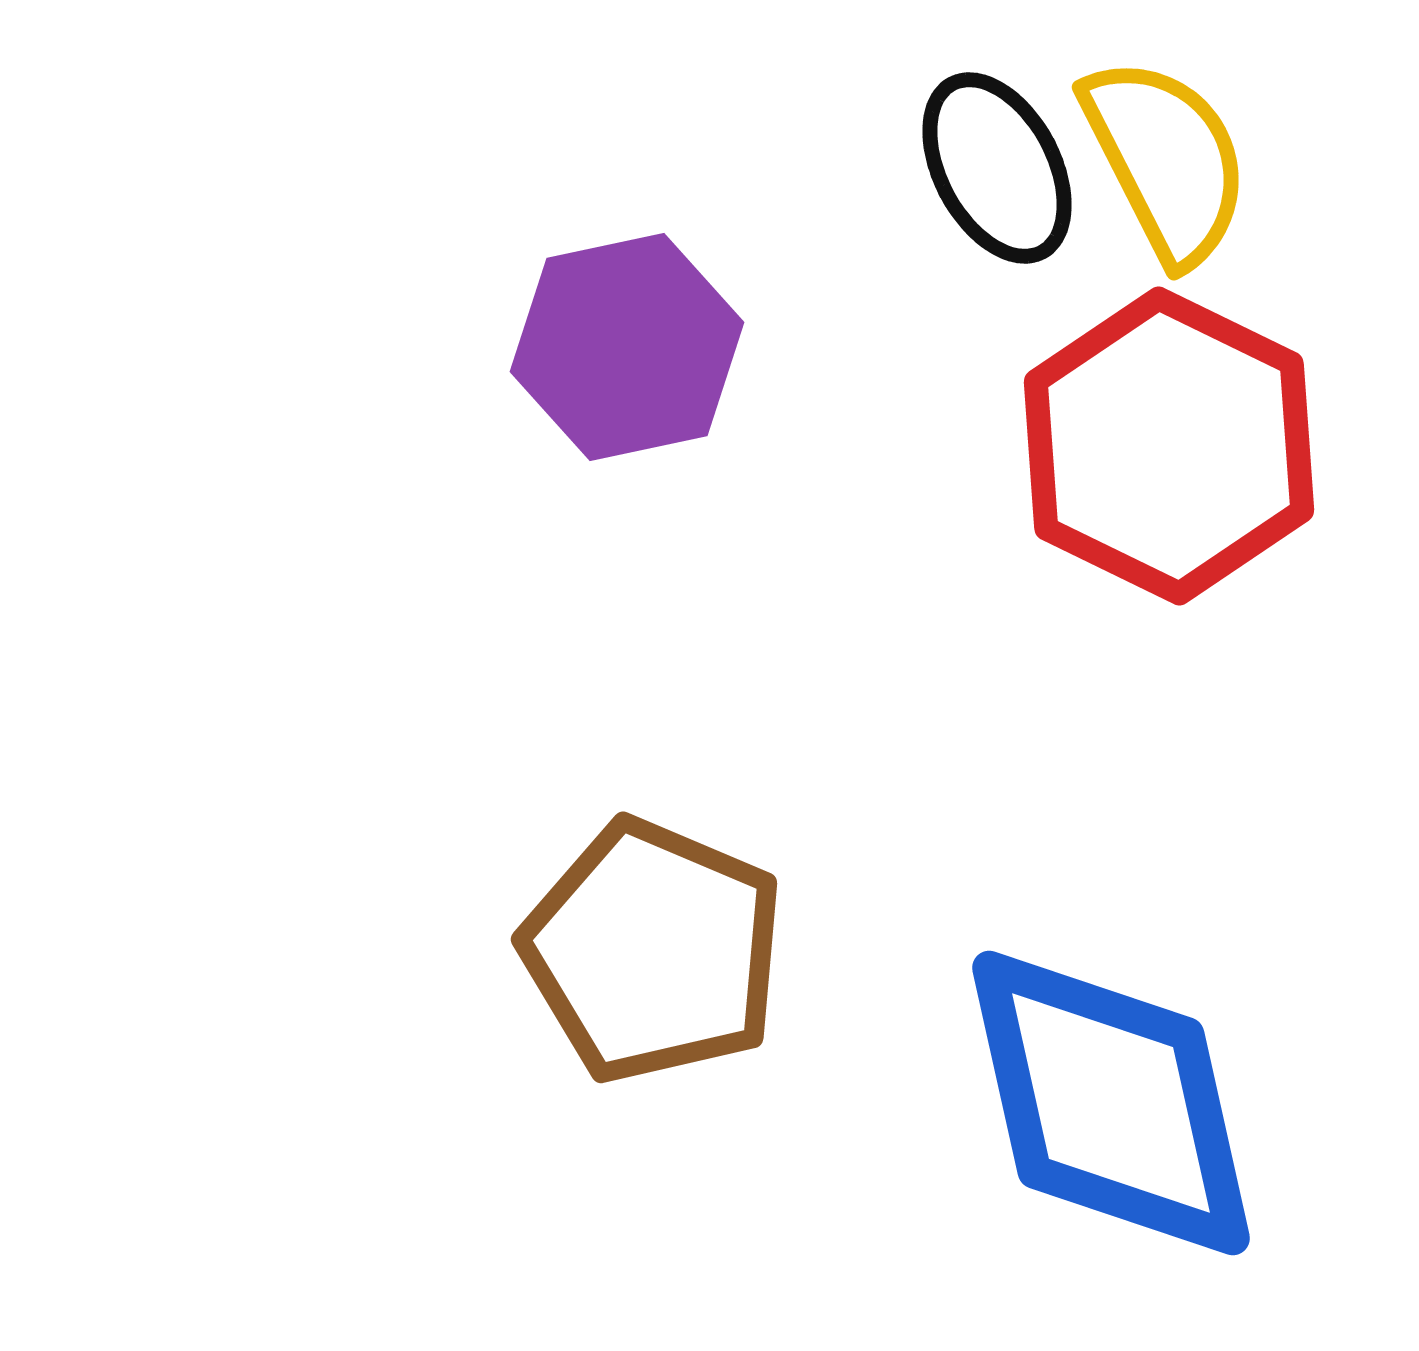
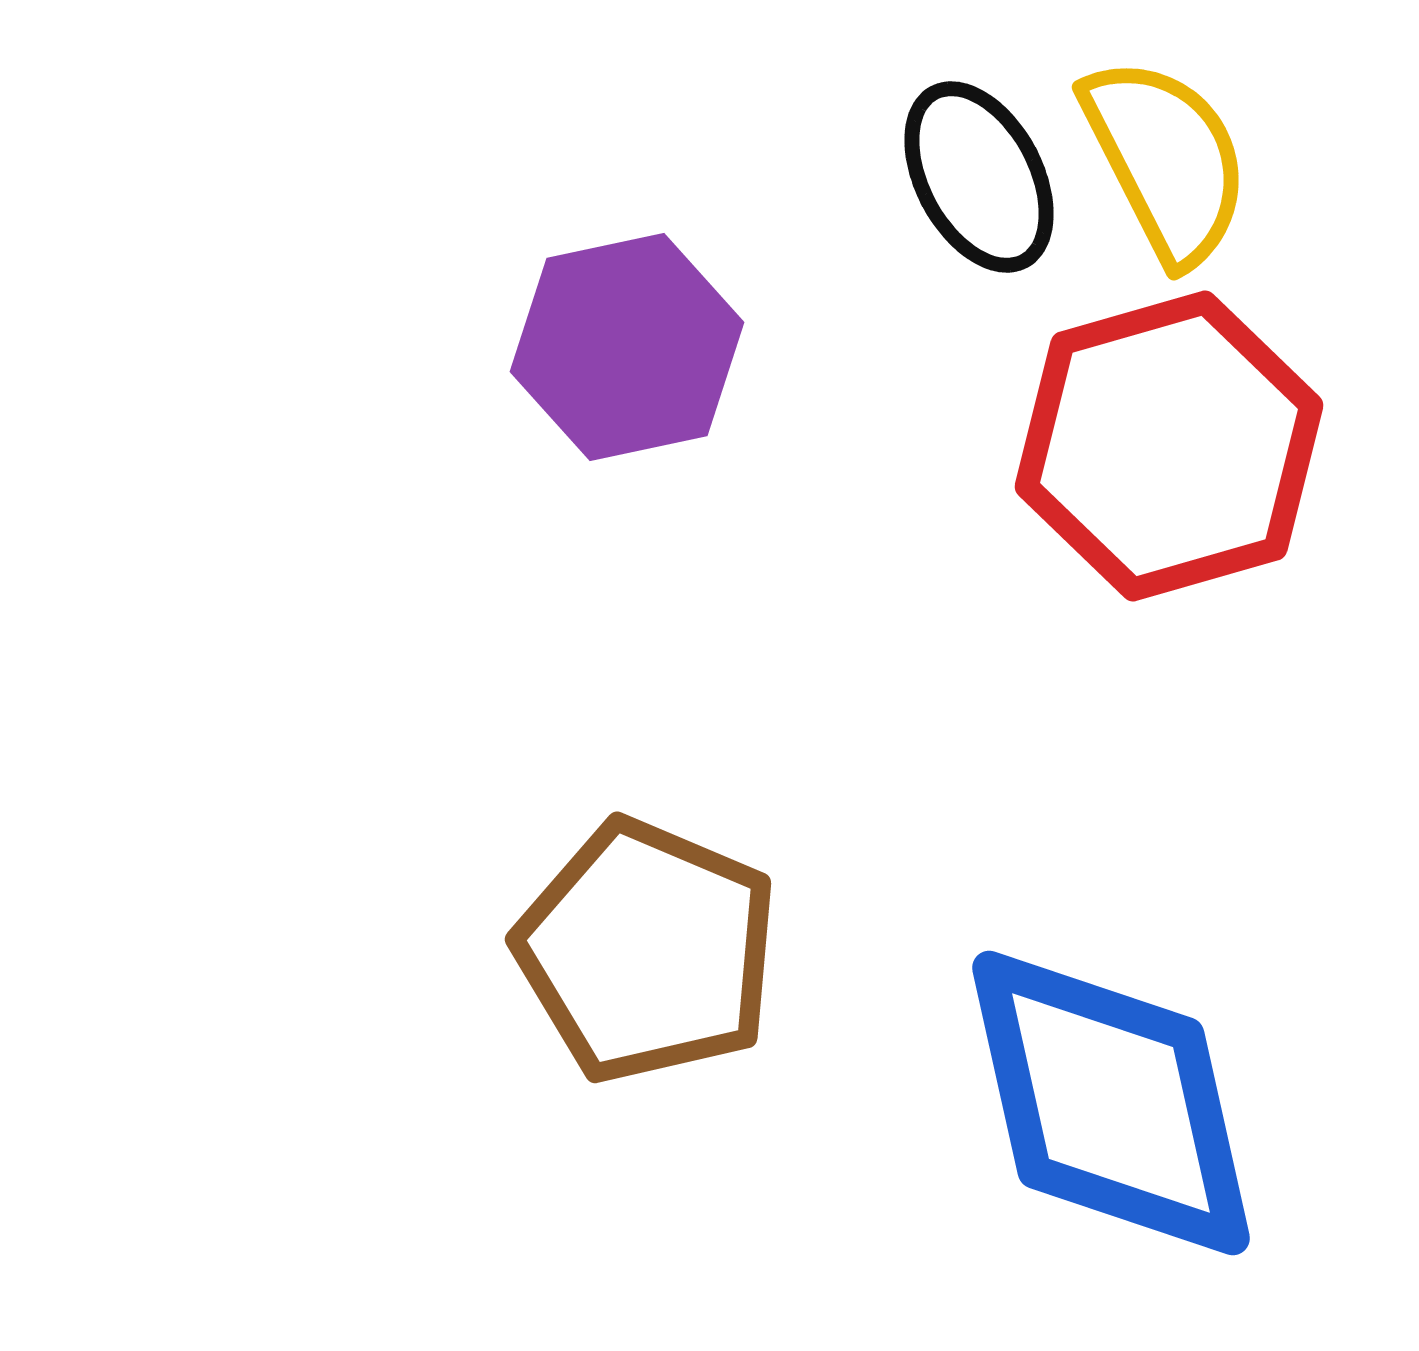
black ellipse: moved 18 px left, 9 px down
red hexagon: rotated 18 degrees clockwise
brown pentagon: moved 6 px left
